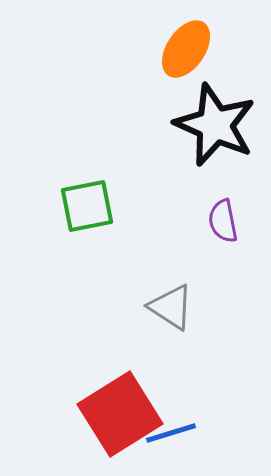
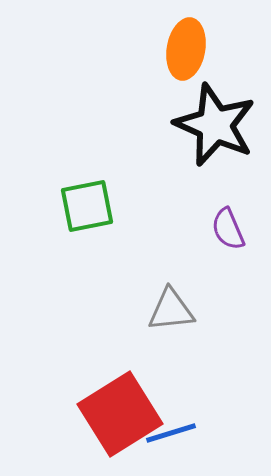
orange ellipse: rotated 24 degrees counterclockwise
purple semicircle: moved 5 px right, 8 px down; rotated 12 degrees counterclockwise
gray triangle: moved 3 px down; rotated 39 degrees counterclockwise
